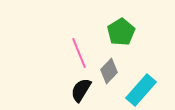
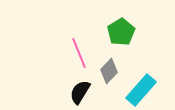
black semicircle: moved 1 px left, 2 px down
